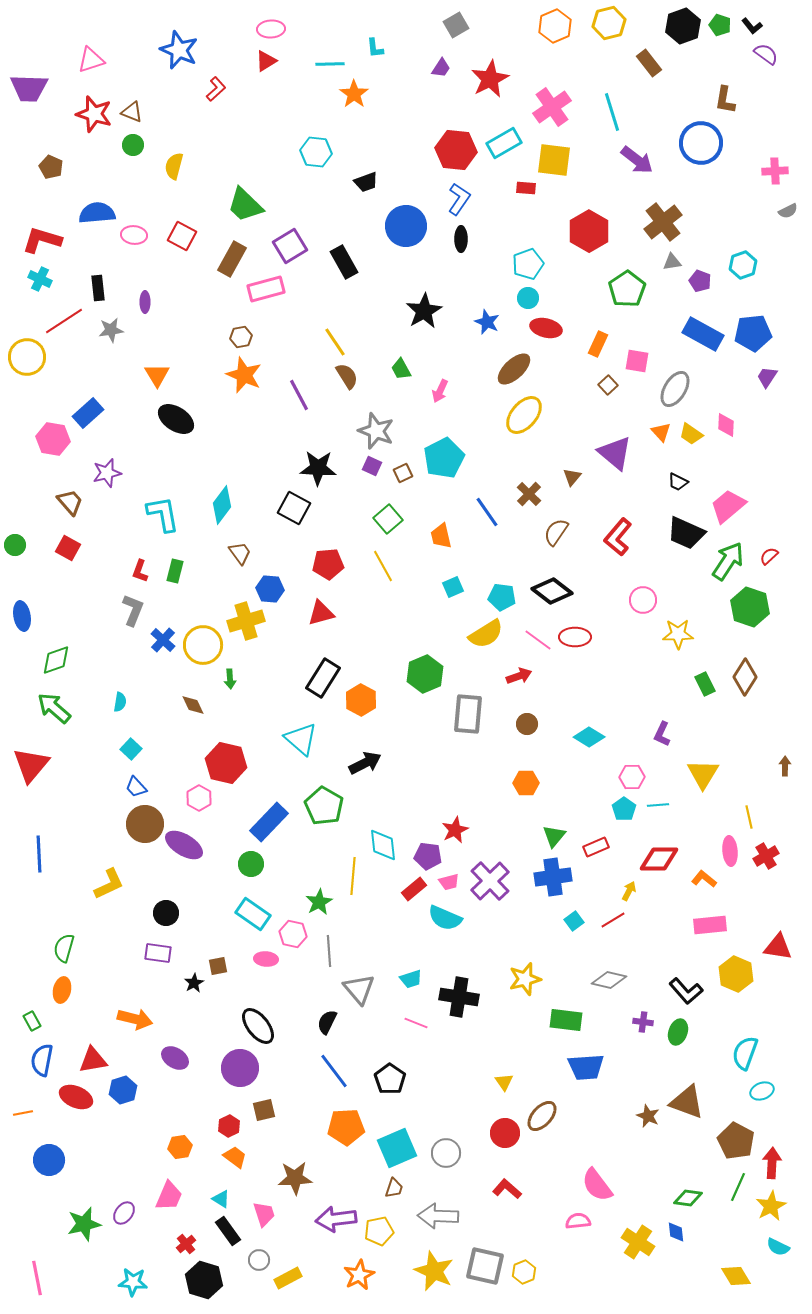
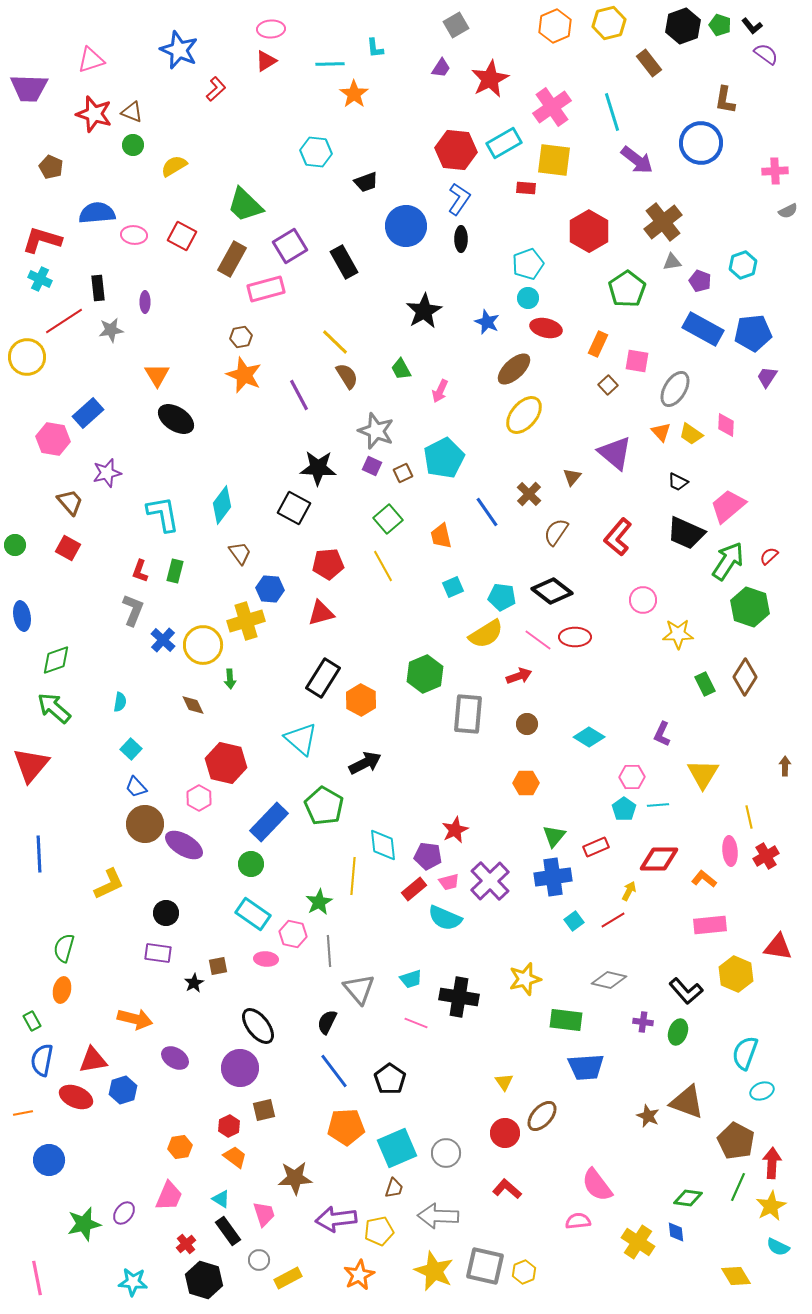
yellow semicircle at (174, 166): rotated 44 degrees clockwise
blue rectangle at (703, 334): moved 5 px up
yellow line at (335, 342): rotated 12 degrees counterclockwise
